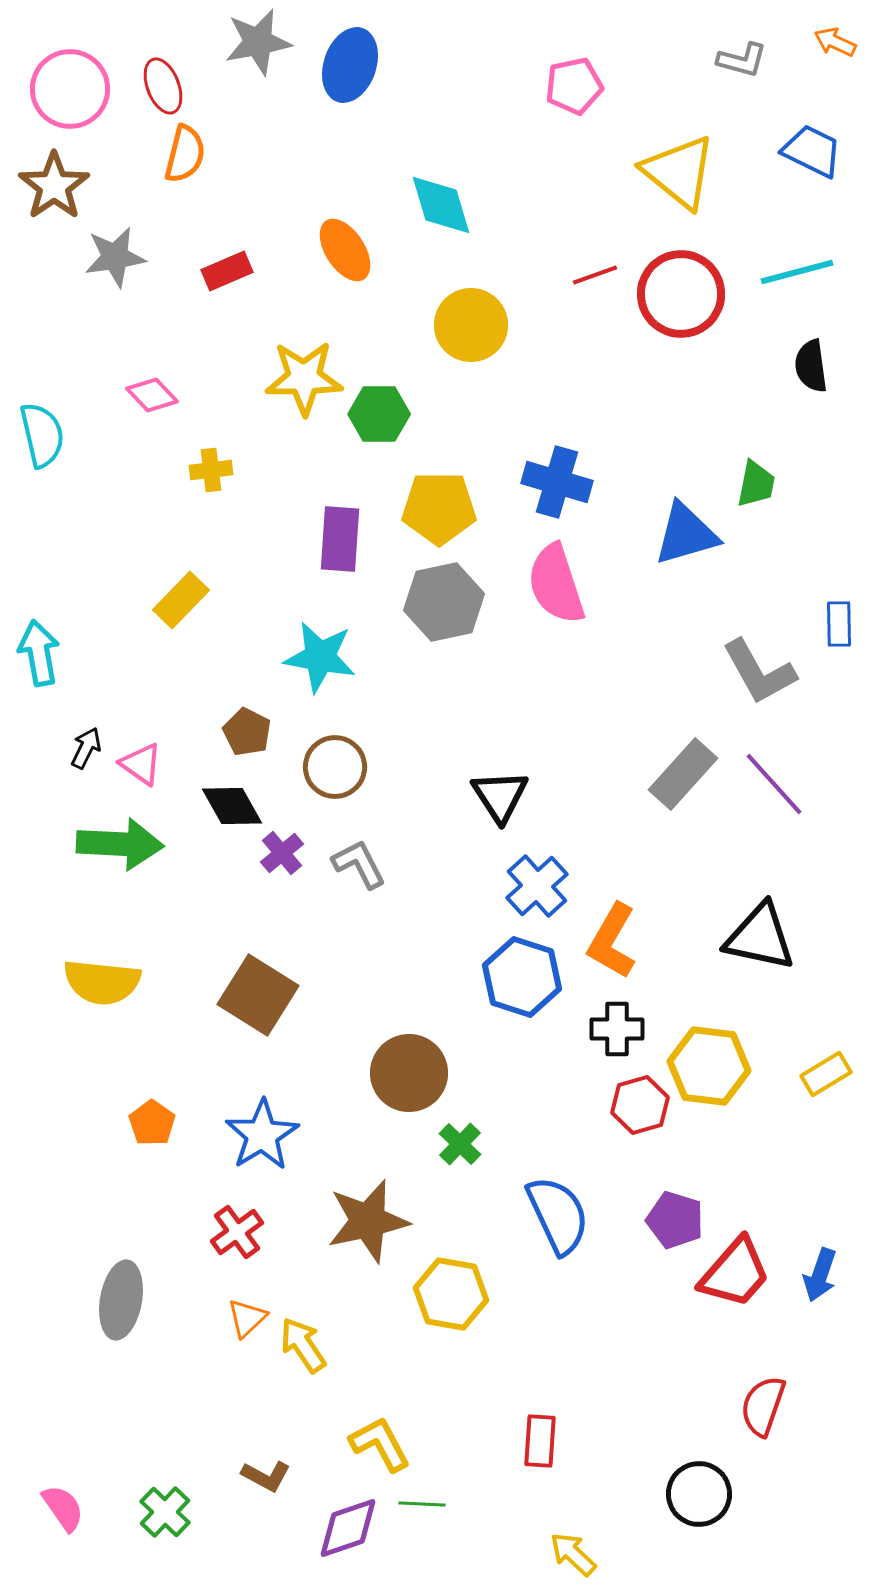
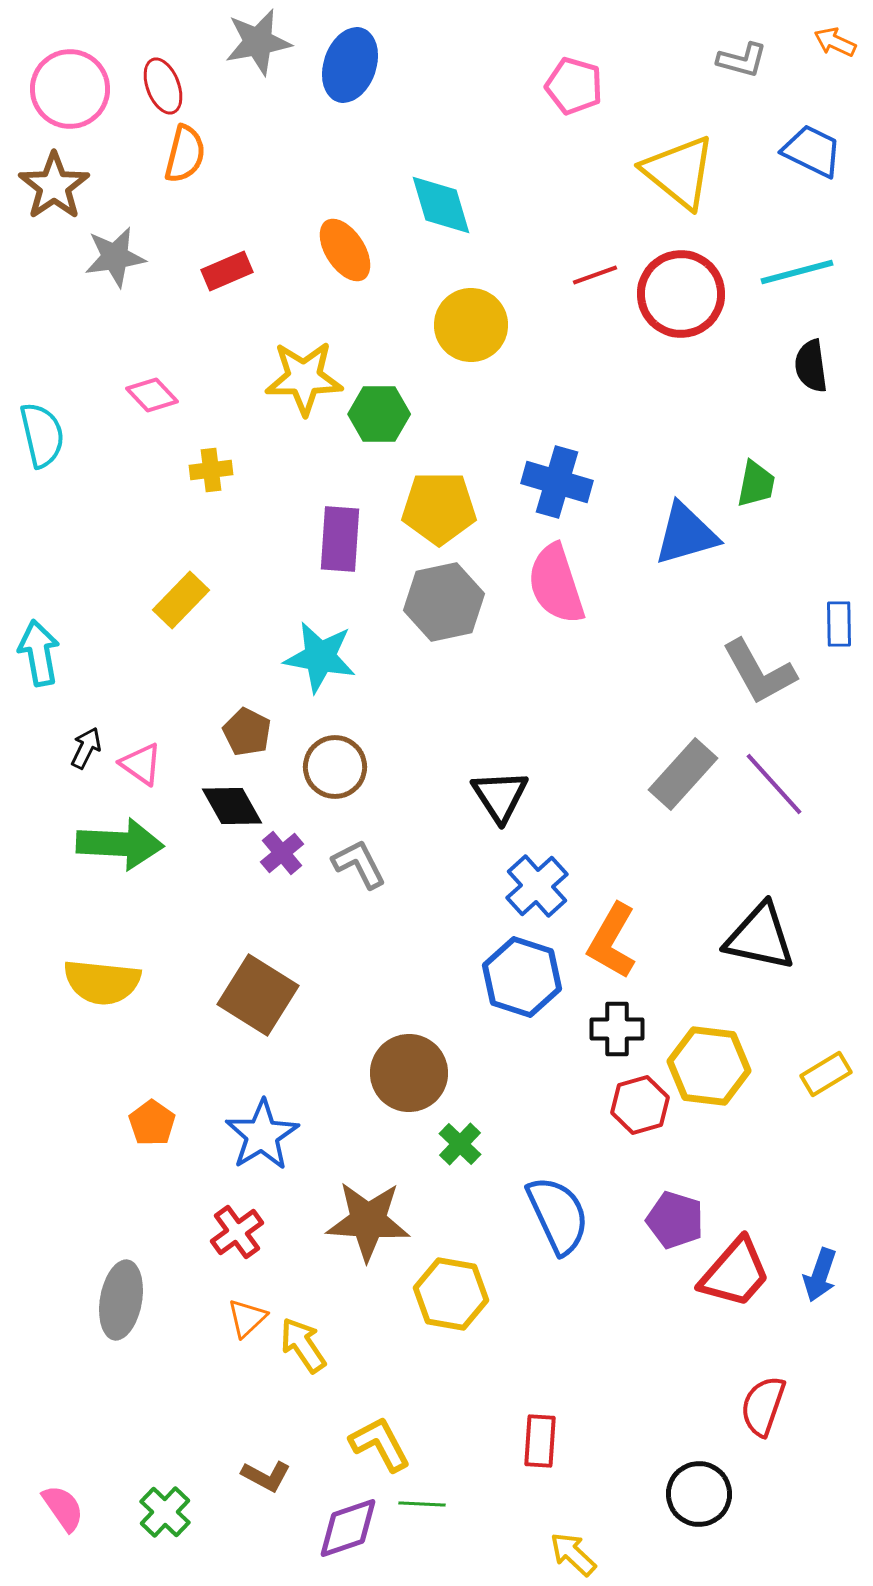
pink pentagon at (574, 86): rotated 28 degrees clockwise
brown star at (368, 1221): rotated 16 degrees clockwise
